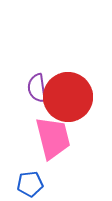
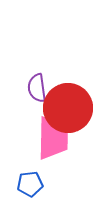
red circle: moved 11 px down
pink trapezoid: rotated 15 degrees clockwise
